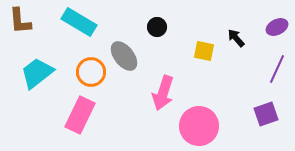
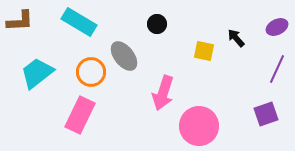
brown L-shape: rotated 88 degrees counterclockwise
black circle: moved 3 px up
